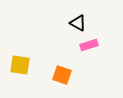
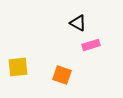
pink rectangle: moved 2 px right
yellow square: moved 2 px left, 2 px down; rotated 15 degrees counterclockwise
